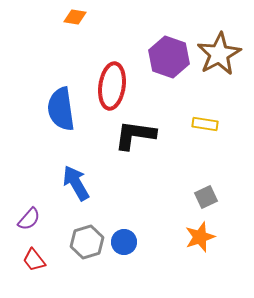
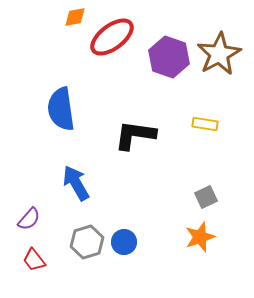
orange diamond: rotated 20 degrees counterclockwise
red ellipse: moved 49 px up; rotated 45 degrees clockwise
